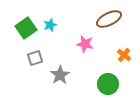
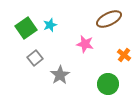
gray square: rotated 21 degrees counterclockwise
